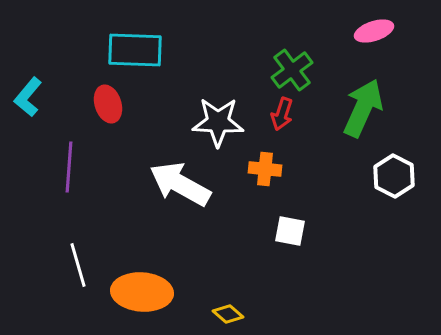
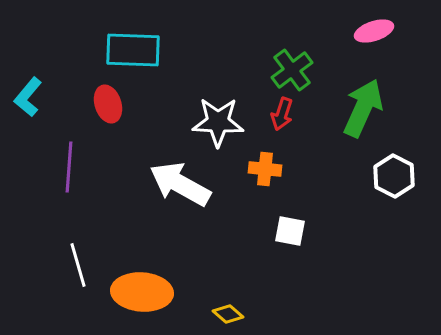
cyan rectangle: moved 2 px left
